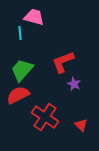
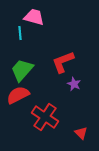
red triangle: moved 8 px down
